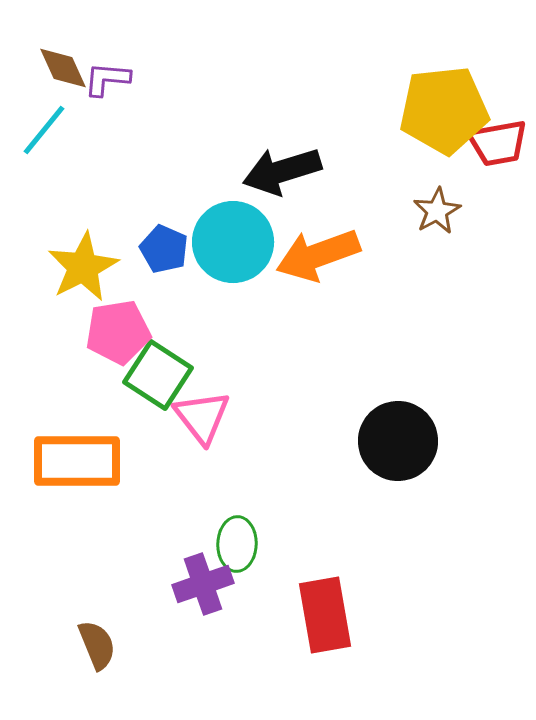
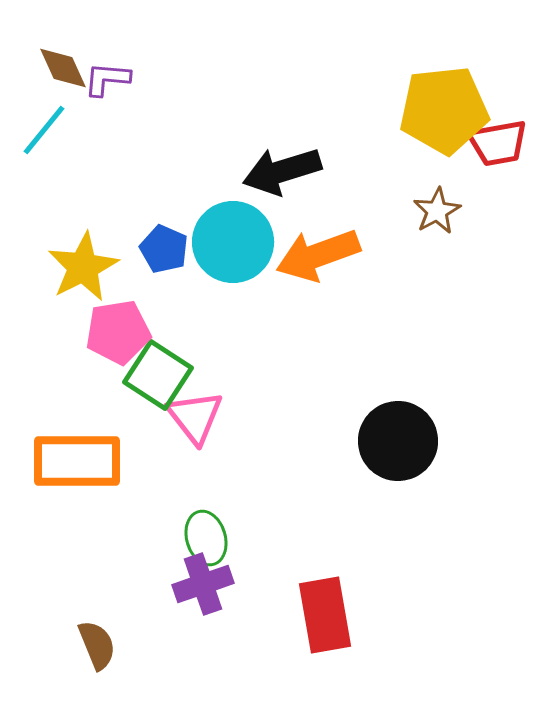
pink triangle: moved 7 px left
green ellipse: moved 31 px left, 6 px up; rotated 18 degrees counterclockwise
